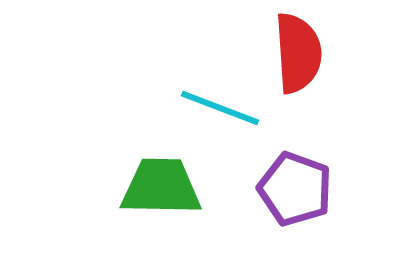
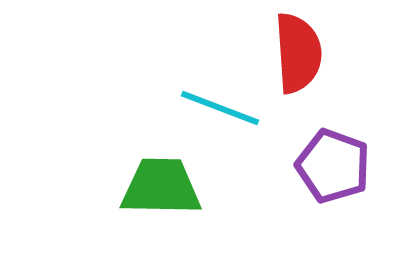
purple pentagon: moved 38 px right, 23 px up
